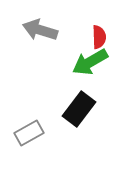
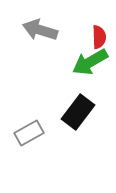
black rectangle: moved 1 px left, 3 px down
